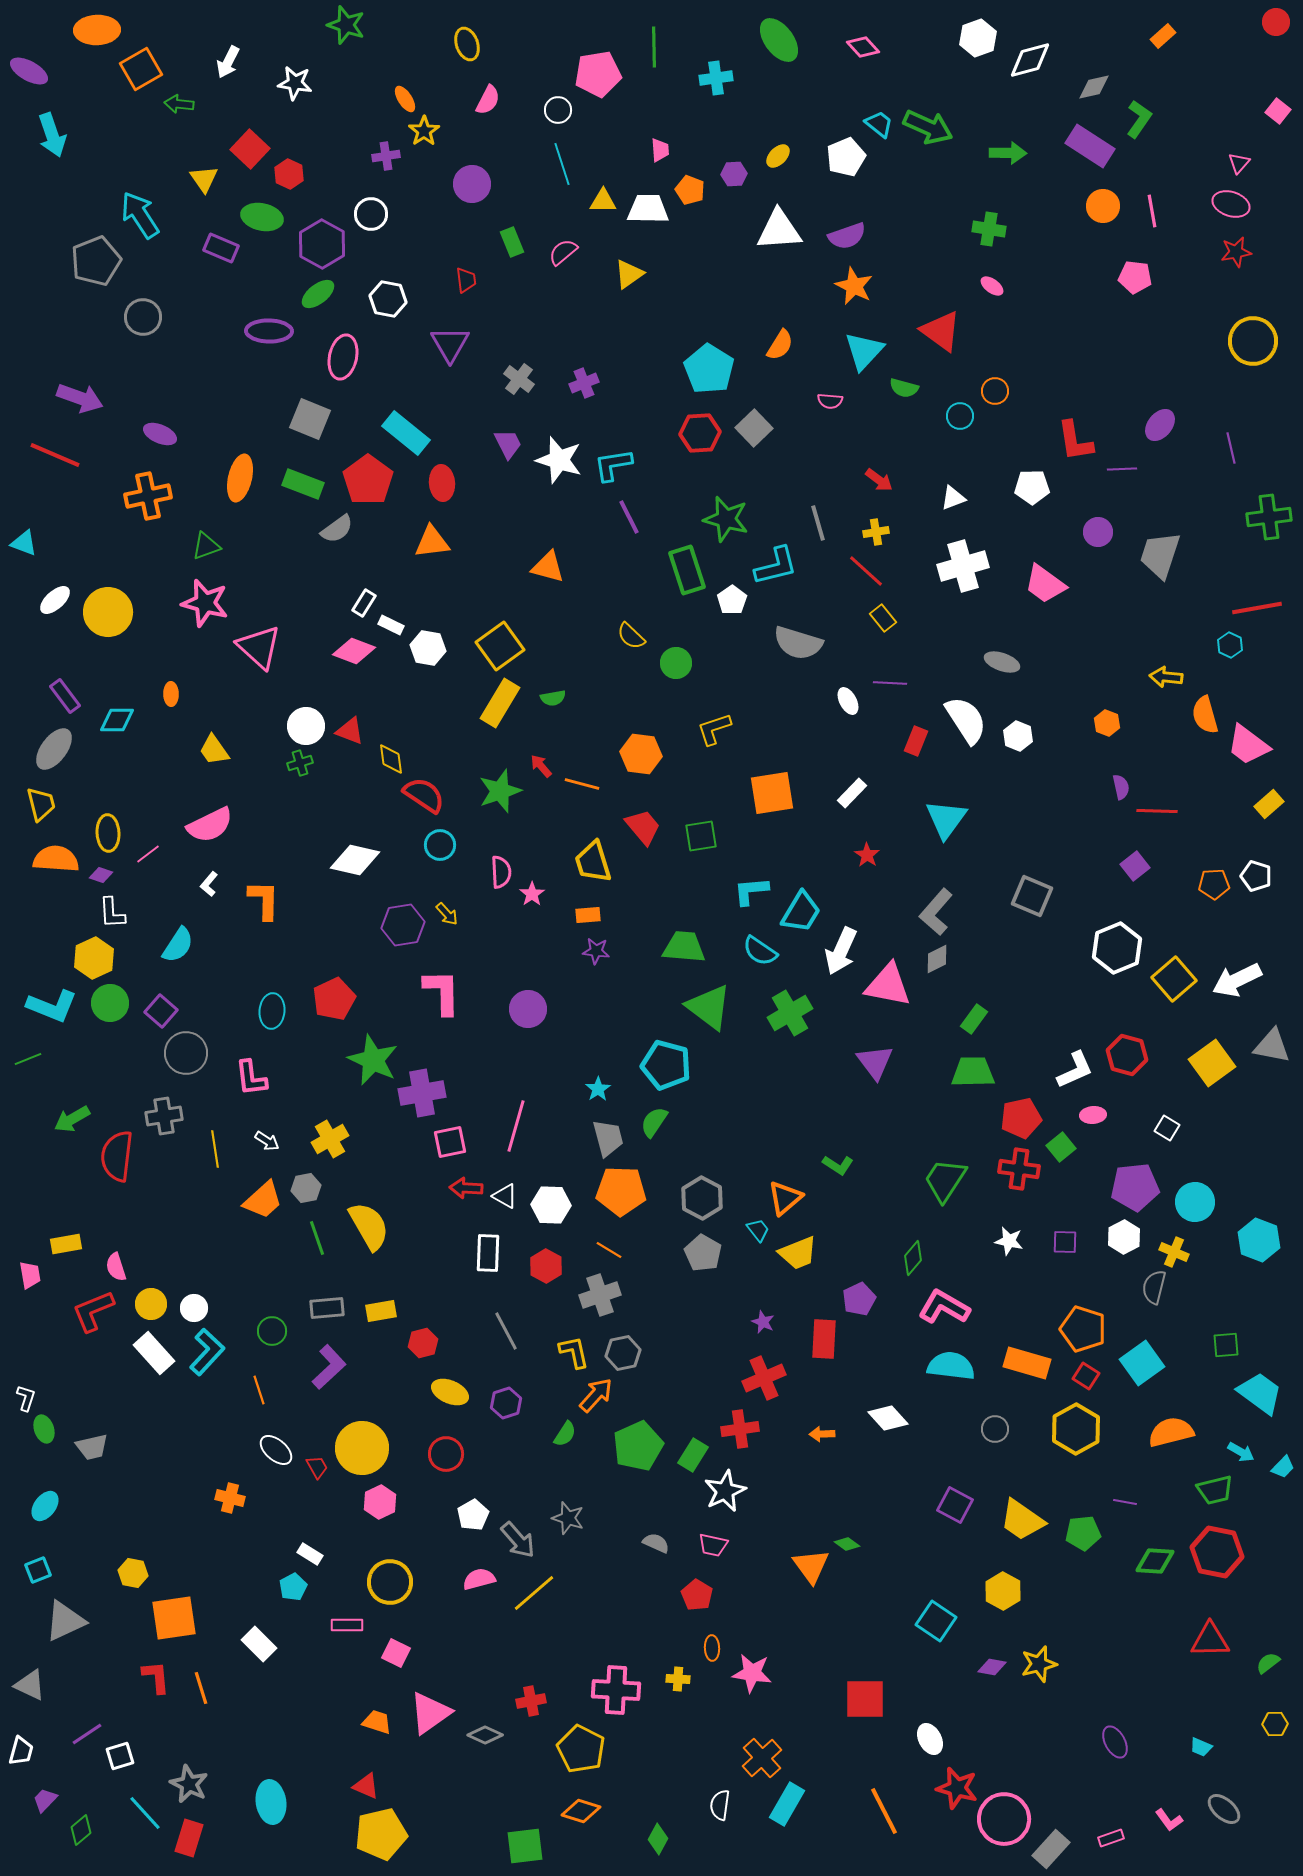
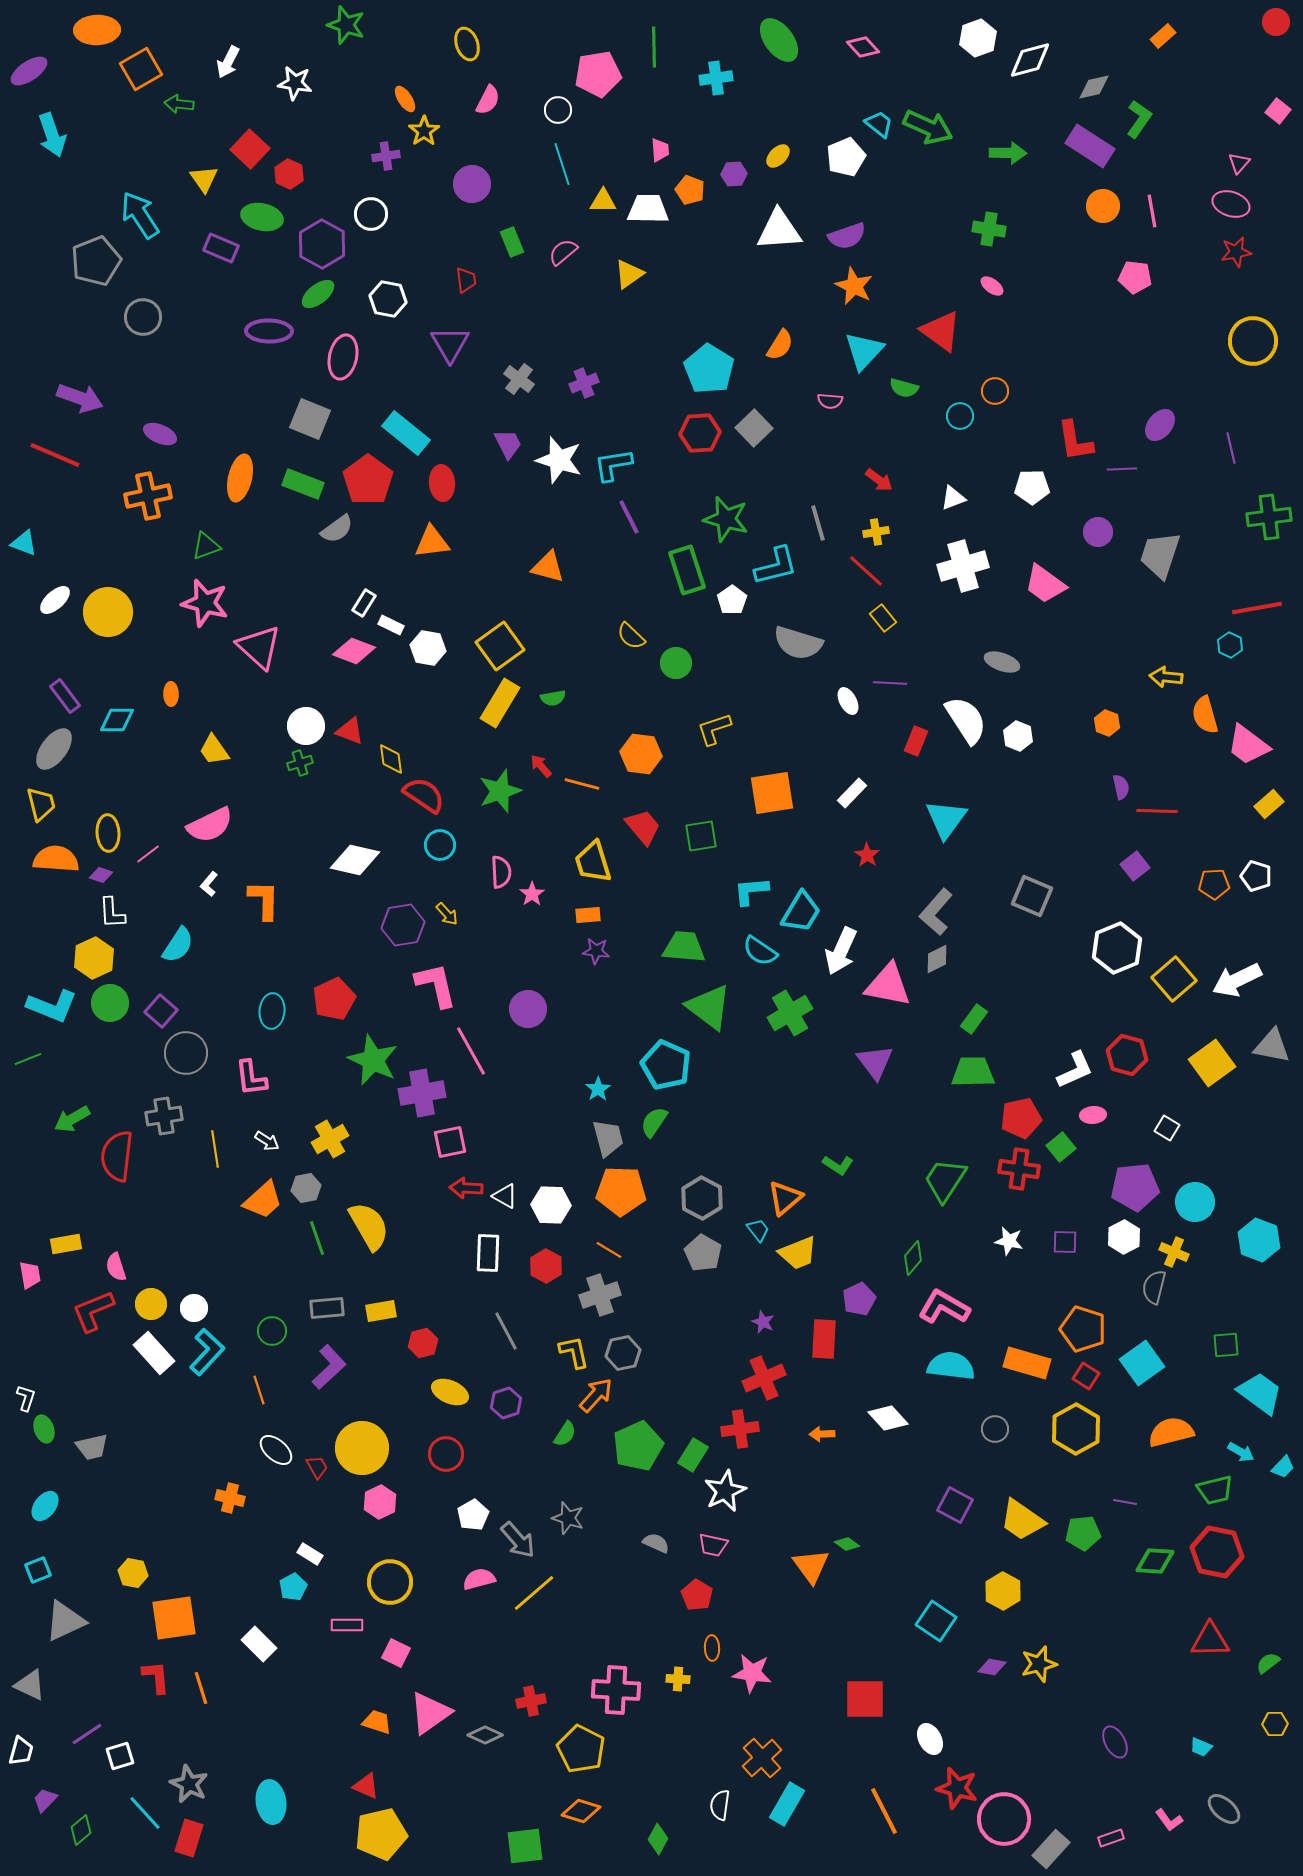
purple ellipse at (29, 71): rotated 63 degrees counterclockwise
pink L-shape at (442, 992): moved 6 px left, 7 px up; rotated 12 degrees counterclockwise
cyan pentagon at (666, 1065): rotated 9 degrees clockwise
pink line at (516, 1126): moved 45 px left, 75 px up; rotated 45 degrees counterclockwise
